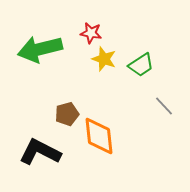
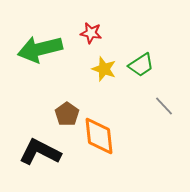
yellow star: moved 10 px down
brown pentagon: rotated 20 degrees counterclockwise
